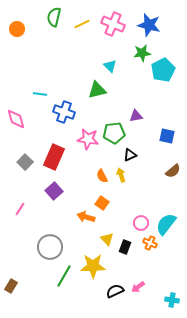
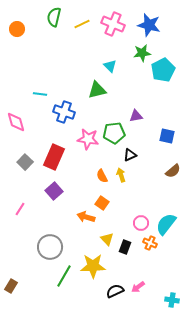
pink diamond: moved 3 px down
